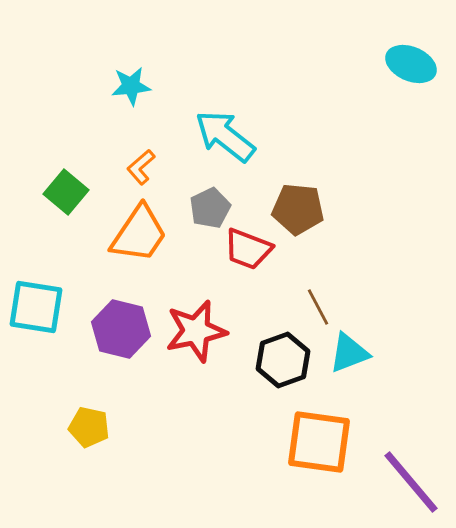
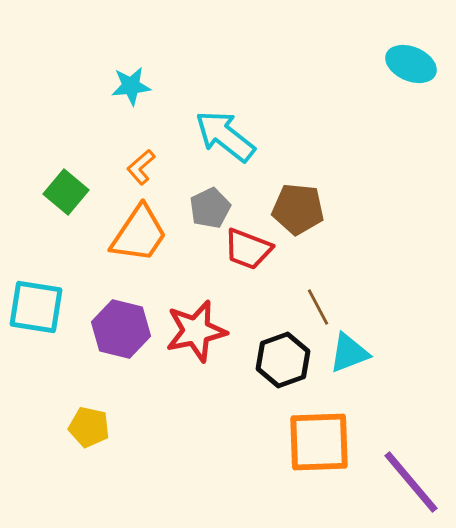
orange square: rotated 10 degrees counterclockwise
